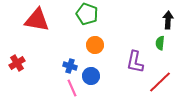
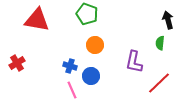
black arrow: rotated 18 degrees counterclockwise
purple L-shape: moved 1 px left
red line: moved 1 px left, 1 px down
pink line: moved 2 px down
